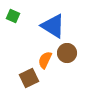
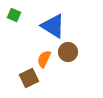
green square: moved 1 px right, 1 px up
brown circle: moved 1 px right, 1 px up
orange semicircle: moved 1 px left, 1 px up
